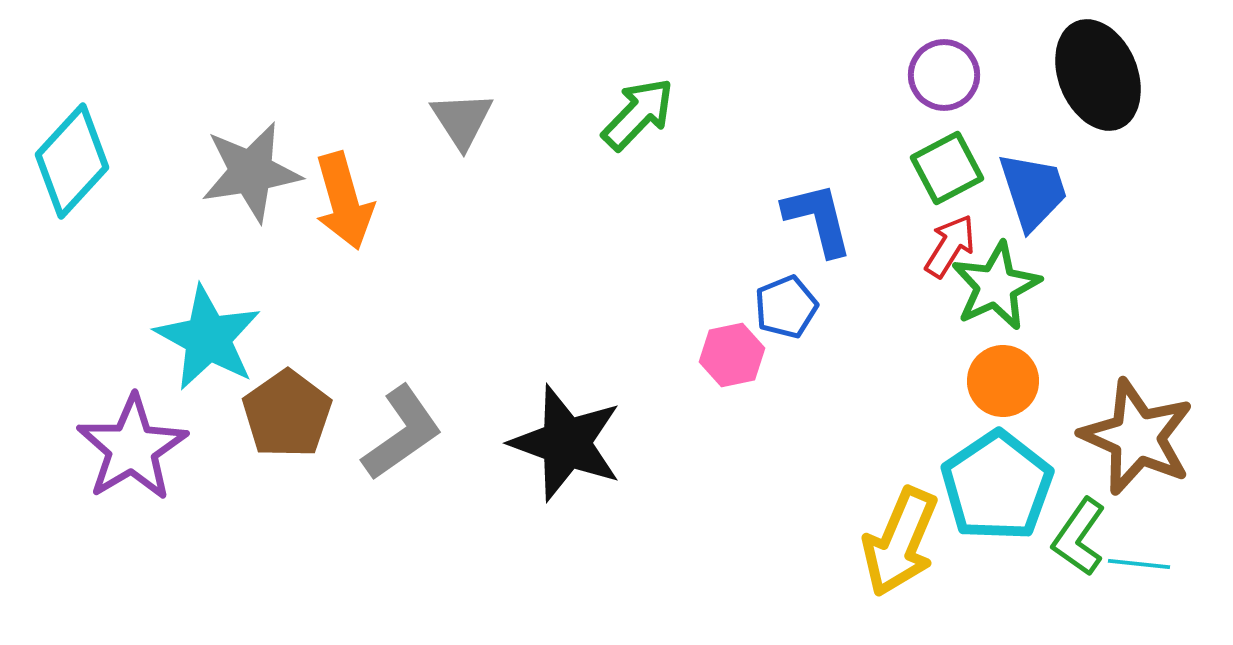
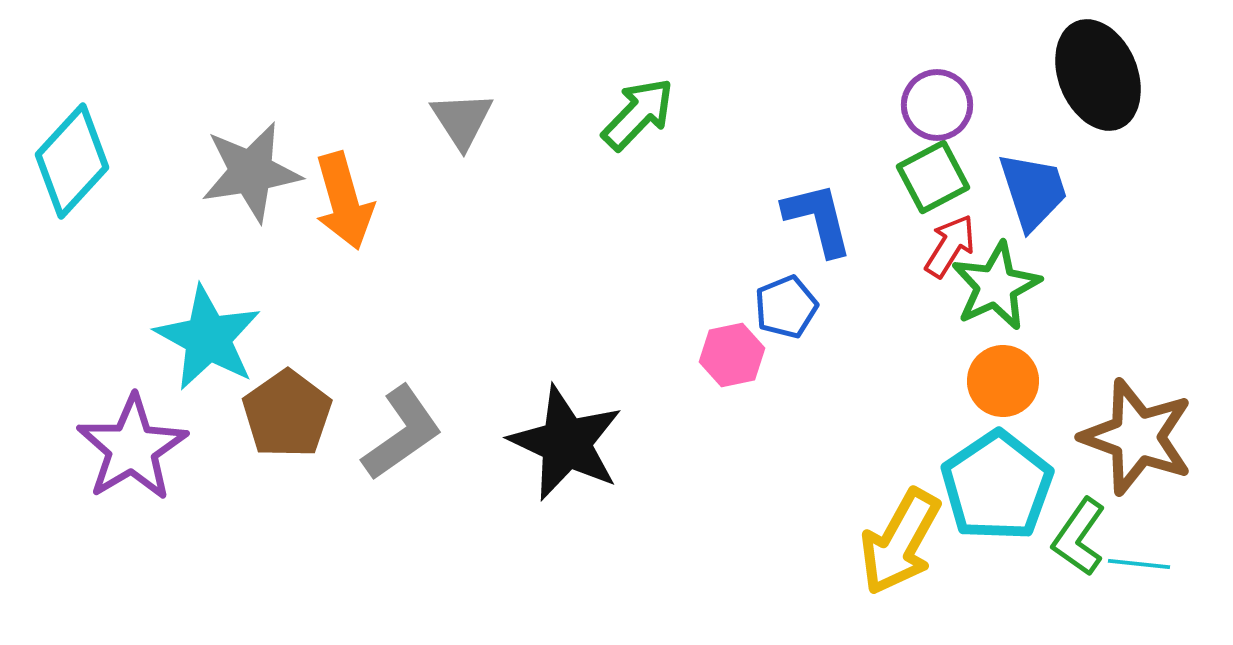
purple circle: moved 7 px left, 30 px down
green square: moved 14 px left, 9 px down
brown star: rotated 4 degrees counterclockwise
black star: rotated 5 degrees clockwise
yellow arrow: rotated 6 degrees clockwise
